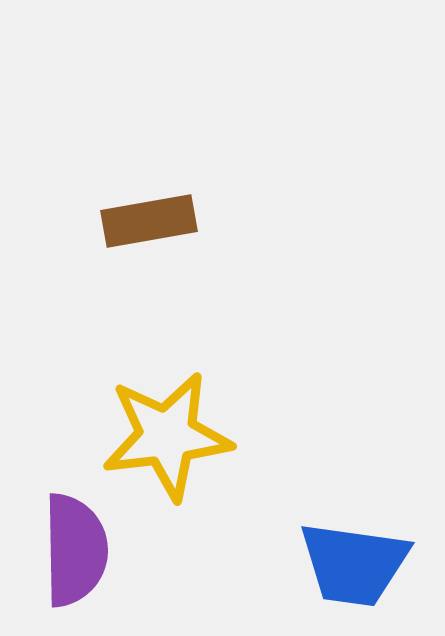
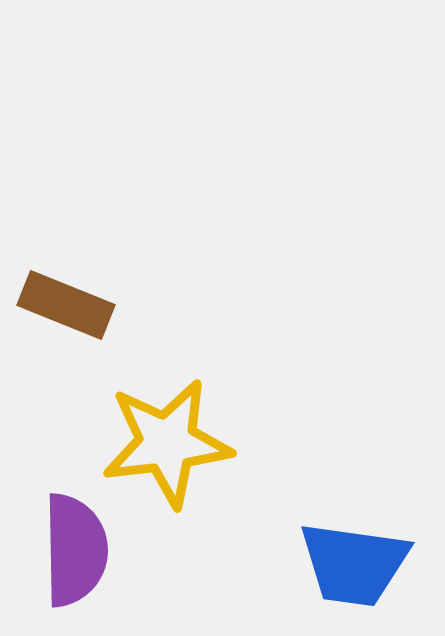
brown rectangle: moved 83 px left, 84 px down; rotated 32 degrees clockwise
yellow star: moved 7 px down
